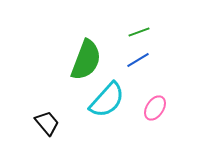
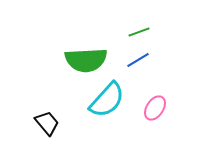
green semicircle: rotated 66 degrees clockwise
